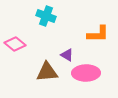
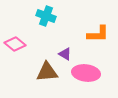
purple triangle: moved 2 px left, 1 px up
pink ellipse: rotated 8 degrees clockwise
